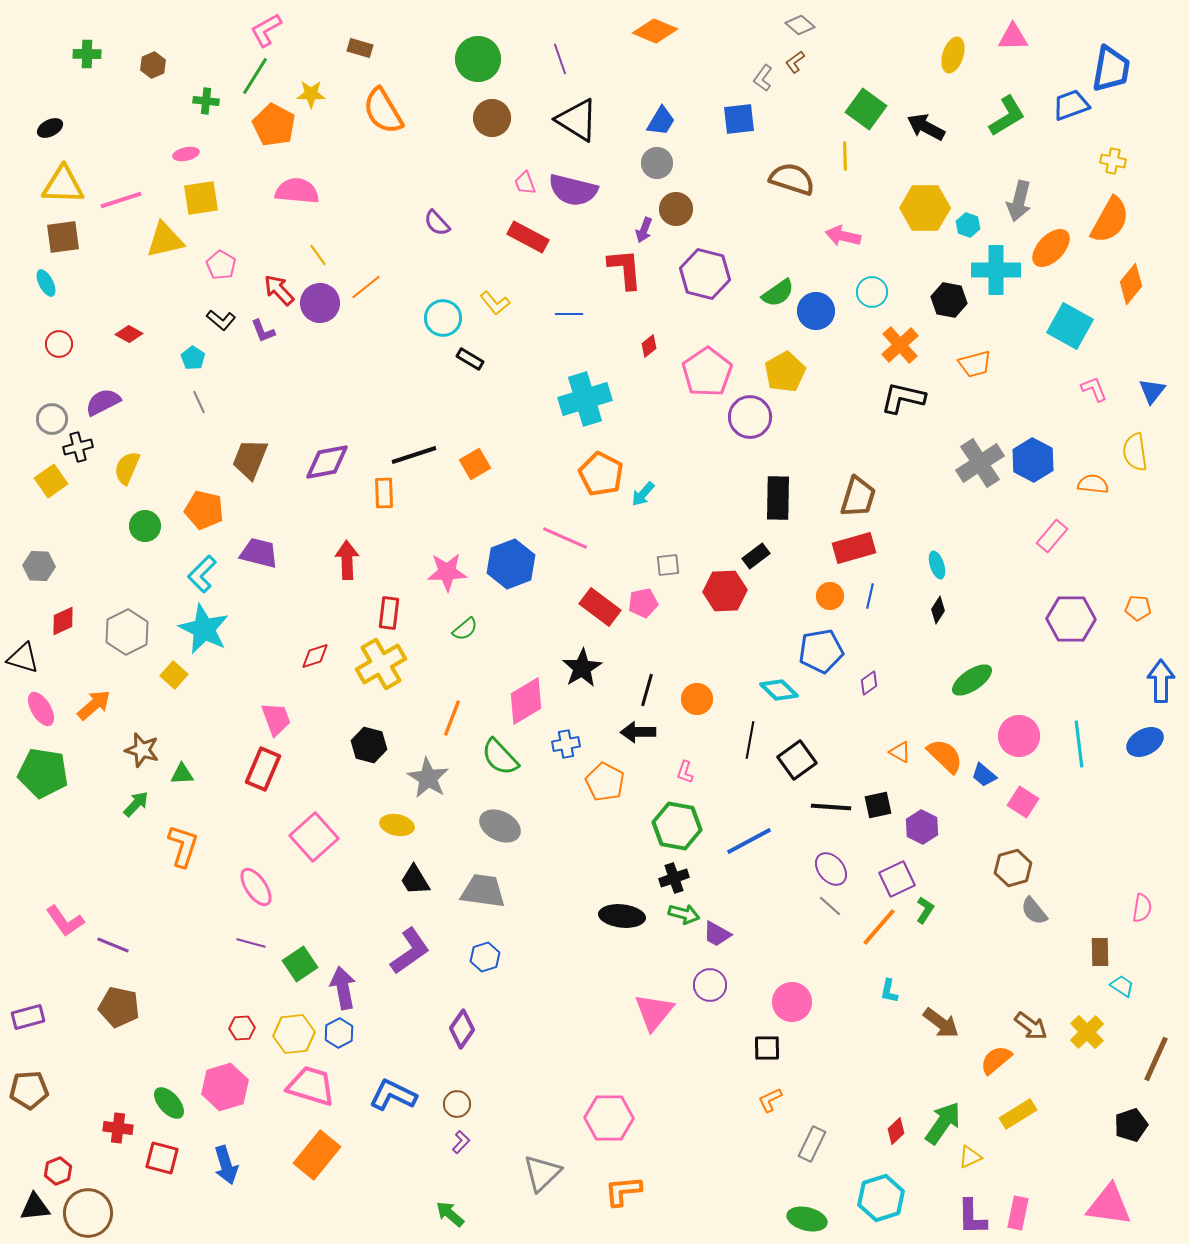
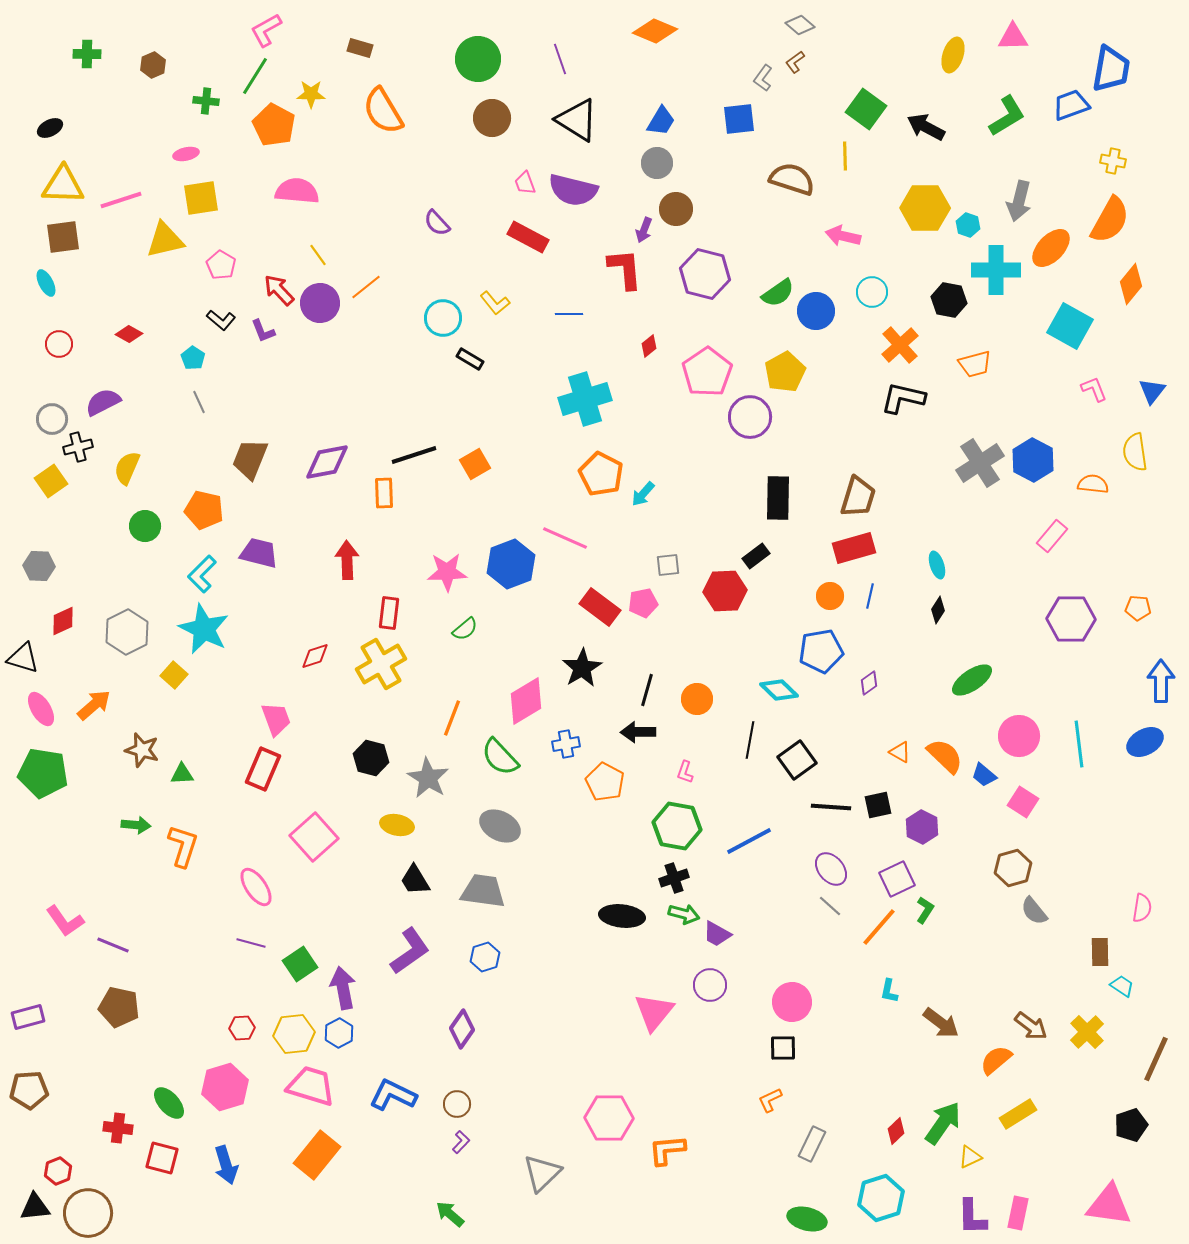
black hexagon at (369, 745): moved 2 px right, 13 px down
green arrow at (136, 804): moved 21 px down; rotated 52 degrees clockwise
black square at (767, 1048): moved 16 px right
orange L-shape at (623, 1191): moved 44 px right, 41 px up
